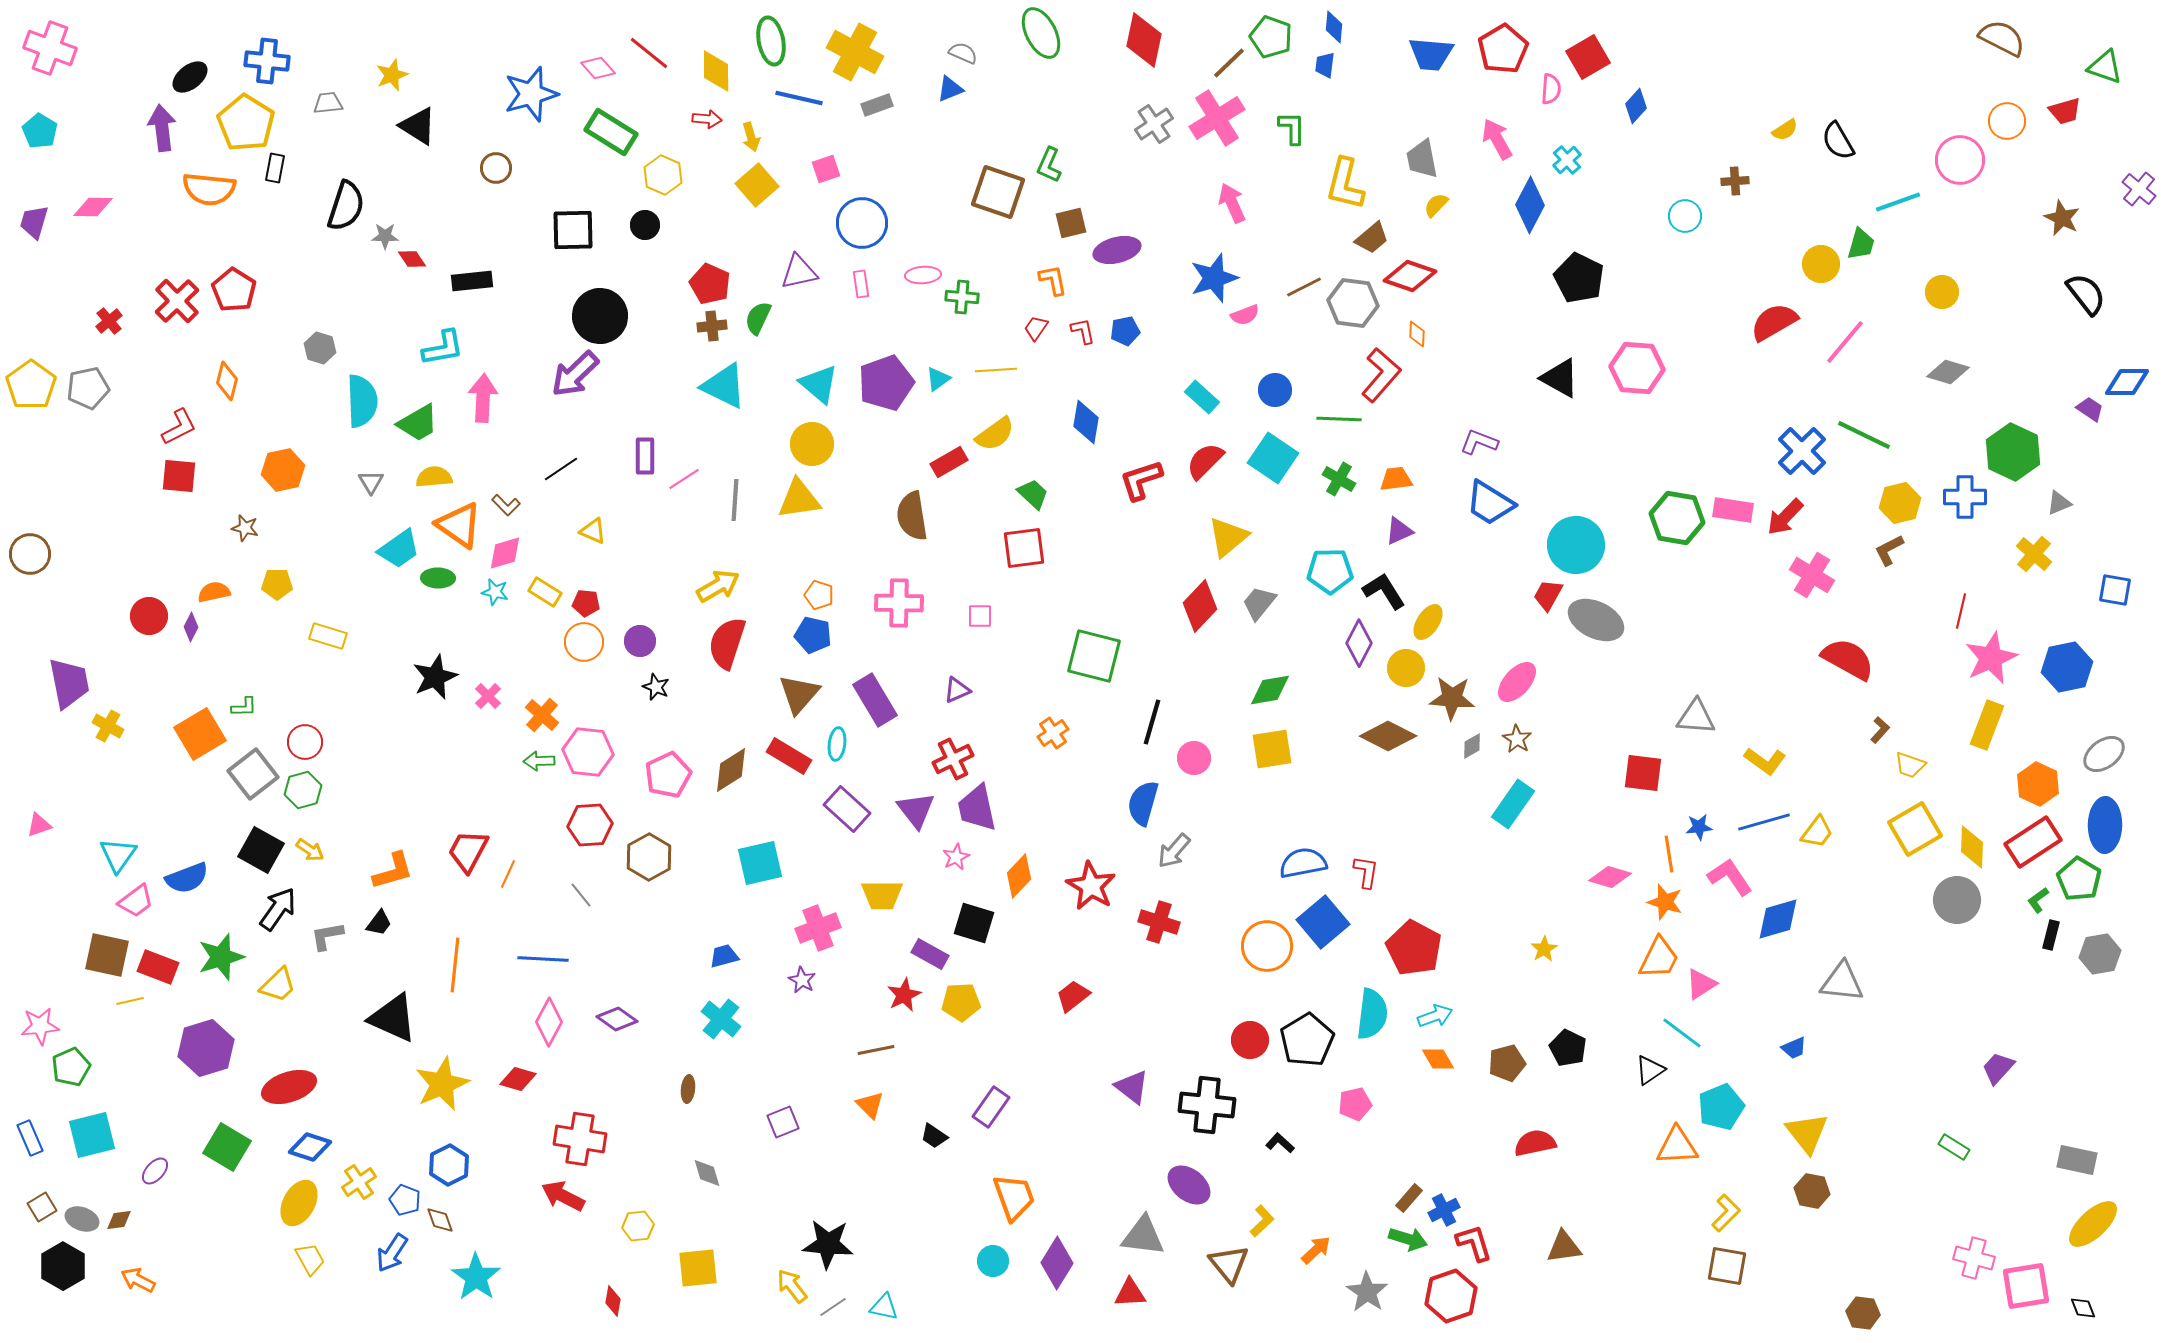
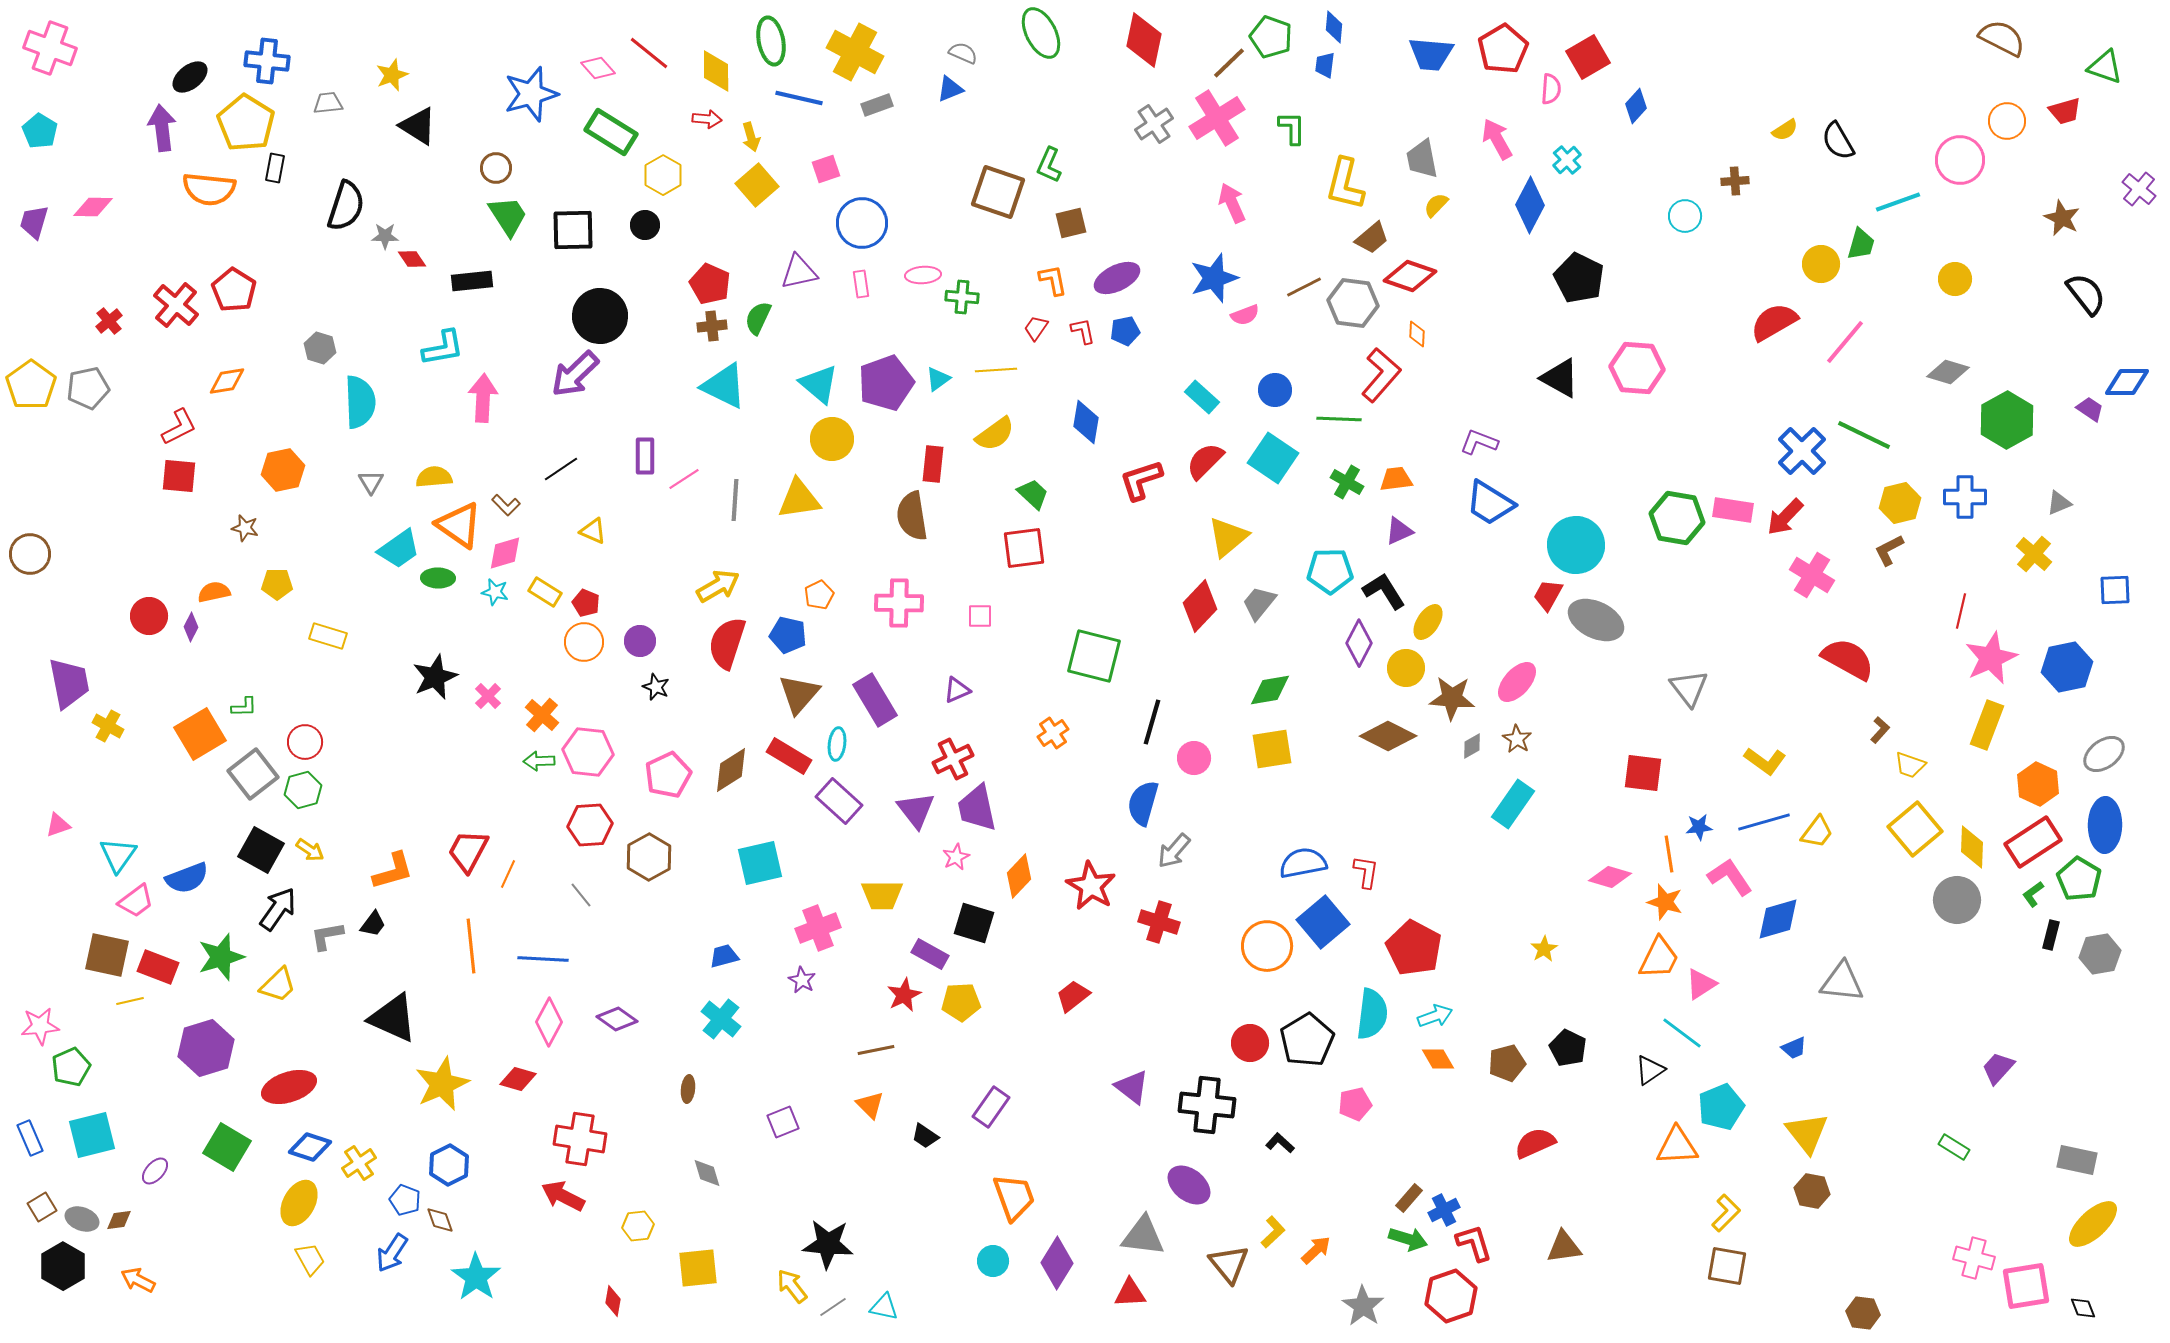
yellow hexagon at (663, 175): rotated 6 degrees clockwise
purple ellipse at (1117, 250): moved 28 px down; rotated 12 degrees counterclockwise
yellow circle at (1942, 292): moved 13 px right, 13 px up
red cross at (177, 301): moved 1 px left, 4 px down; rotated 6 degrees counterclockwise
orange diamond at (227, 381): rotated 66 degrees clockwise
cyan semicircle at (362, 401): moved 2 px left, 1 px down
green trapezoid at (418, 423): moved 90 px right, 207 px up; rotated 93 degrees counterclockwise
yellow circle at (812, 444): moved 20 px right, 5 px up
green hexagon at (2013, 452): moved 6 px left, 32 px up; rotated 6 degrees clockwise
red rectangle at (949, 462): moved 16 px left, 2 px down; rotated 54 degrees counterclockwise
green cross at (1339, 479): moved 8 px right, 3 px down
blue square at (2115, 590): rotated 12 degrees counterclockwise
orange pentagon at (819, 595): rotated 28 degrees clockwise
red pentagon at (586, 603): rotated 16 degrees clockwise
blue pentagon at (813, 635): moved 25 px left
gray triangle at (1696, 717): moved 7 px left, 29 px up; rotated 48 degrees clockwise
purple rectangle at (847, 809): moved 8 px left, 8 px up
pink triangle at (39, 825): moved 19 px right
yellow square at (1915, 829): rotated 10 degrees counterclockwise
green L-shape at (2038, 900): moved 5 px left, 6 px up
black trapezoid at (379, 923): moved 6 px left, 1 px down
orange line at (455, 965): moved 16 px right, 19 px up; rotated 12 degrees counterclockwise
red circle at (1250, 1040): moved 3 px down
black trapezoid at (934, 1136): moved 9 px left
red semicircle at (1535, 1143): rotated 12 degrees counterclockwise
yellow cross at (359, 1182): moved 19 px up
yellow L-shape at (1262, 1221): moved 11 px right, 11 px down
gray star at (1367, 1292): moved 4 px left, 14 px down
